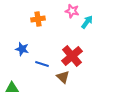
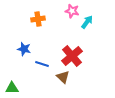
blue star: moved 2 px right
